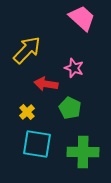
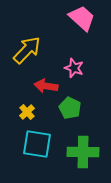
red arrow: moved 2 px down
